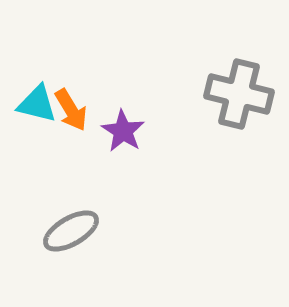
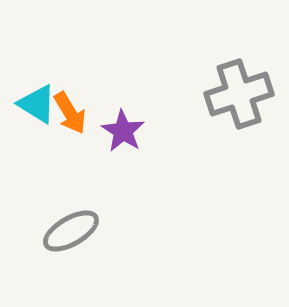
gray cross: rotated 32 degrees counterclockwise
cyan triangle: rotated 18 degrees clockwise
orange arrow: moved 1 px left, 3 px down
